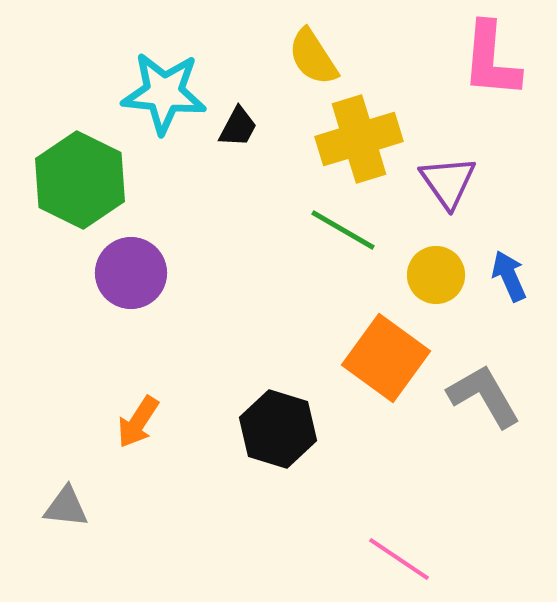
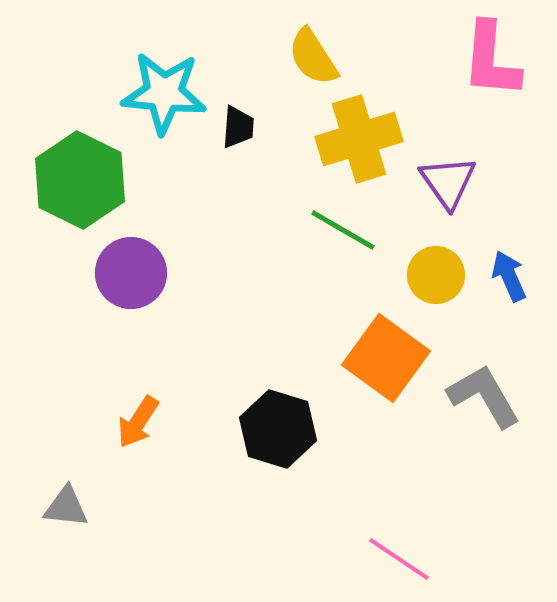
black trapezoid: rotated 24 degrees counterclockwise
